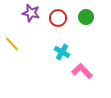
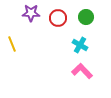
purple star: rotated 12 degrees counterclockwise
yellow line: rotated 21 degrees clockwise
cyan cross: moved 18 px right, 7 px up
